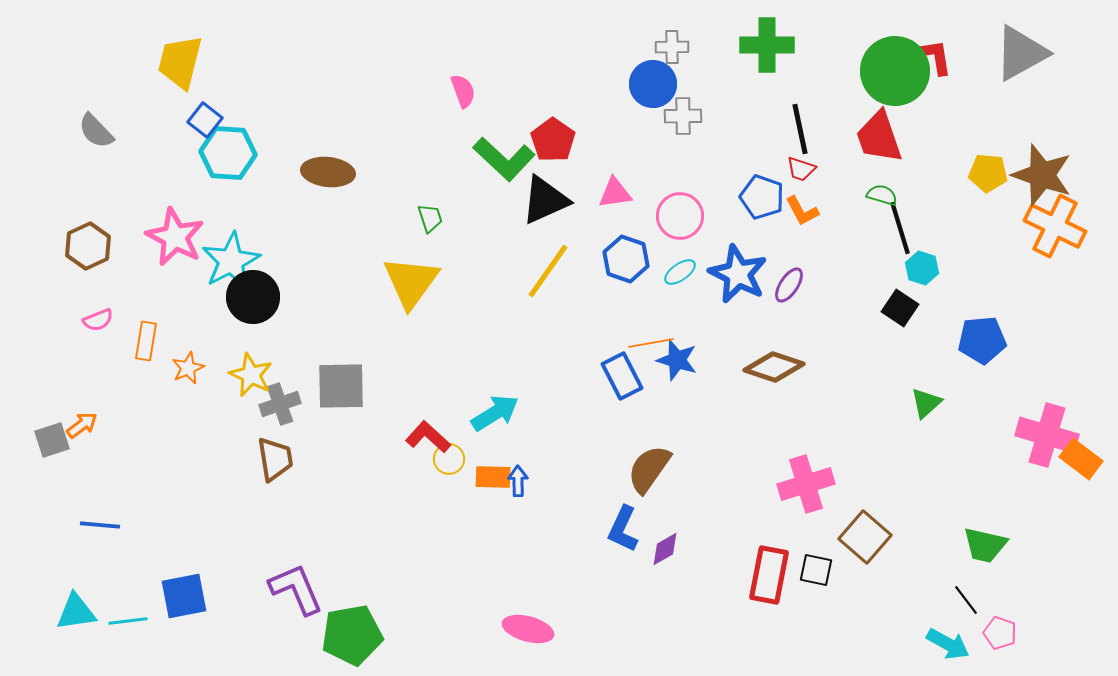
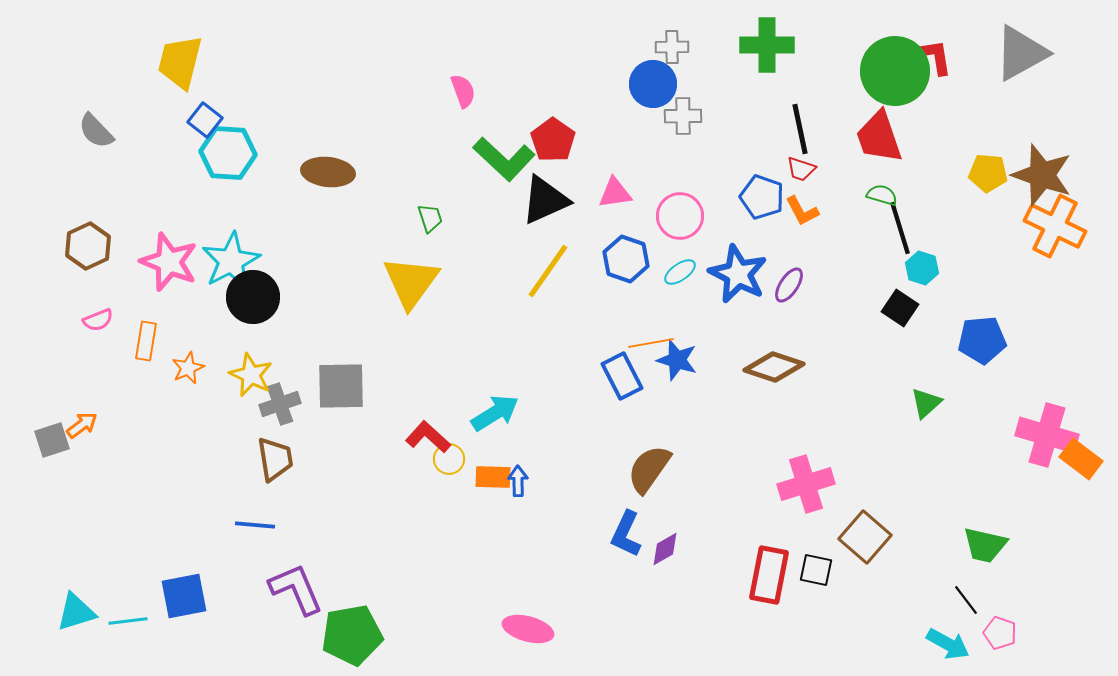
pink star at (175, 237): moved 6 px left, 25 px down; rotated 6 degrees counterclockwise
blue line at (100, 525): moved 155 px right
blue L-shape at (623, 529): moved 3 px right, 5 px down
cyan triangle at (76, 612): rotated 9 degrees counterclockwise
